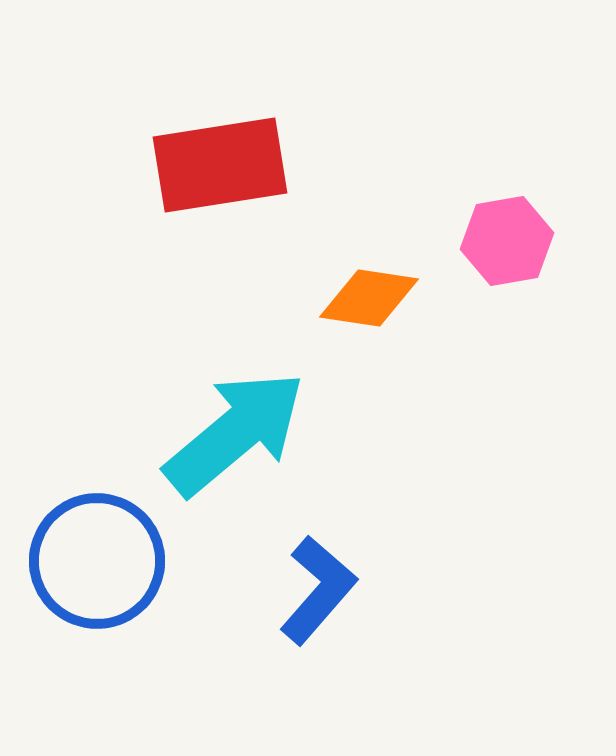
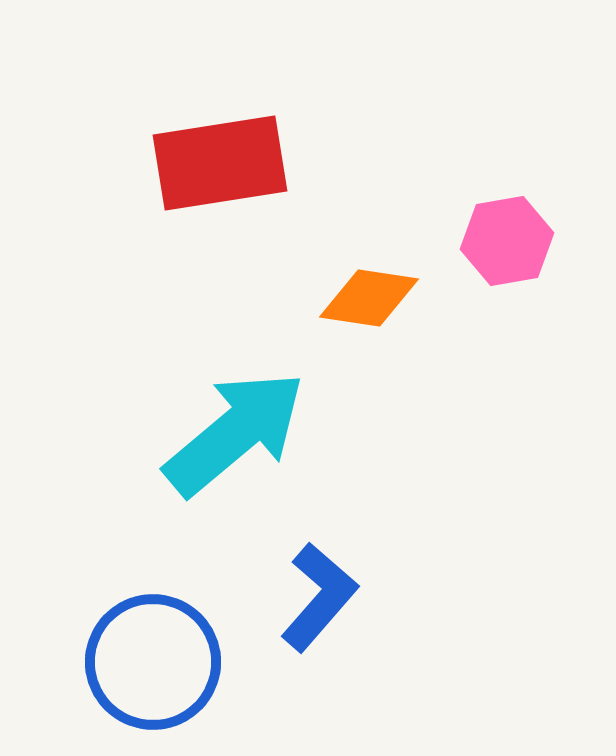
red rectangle: moved 2 px up
blue circle: moved 56 px right, 101 px down
blue L-shape: moved 1 px right, 7 px down
